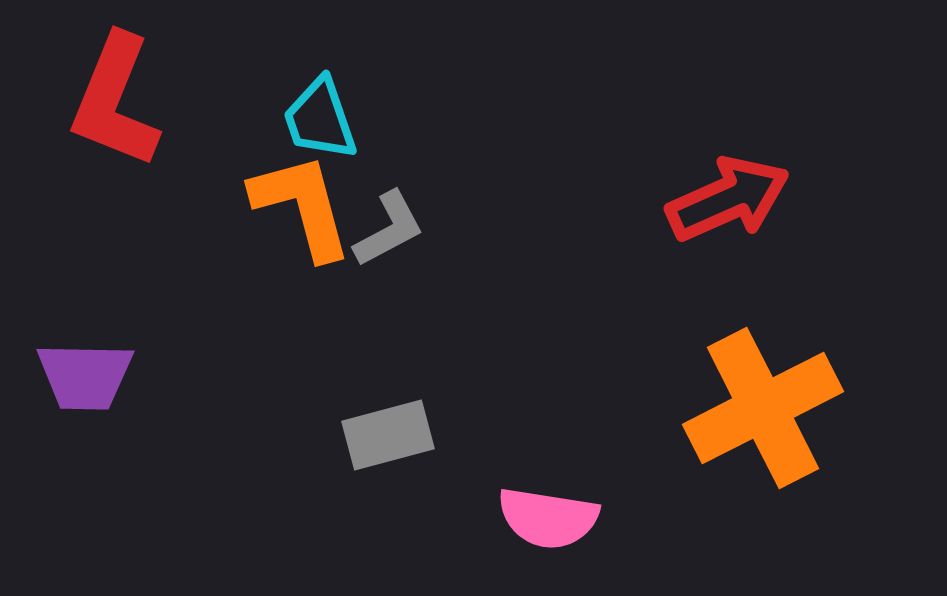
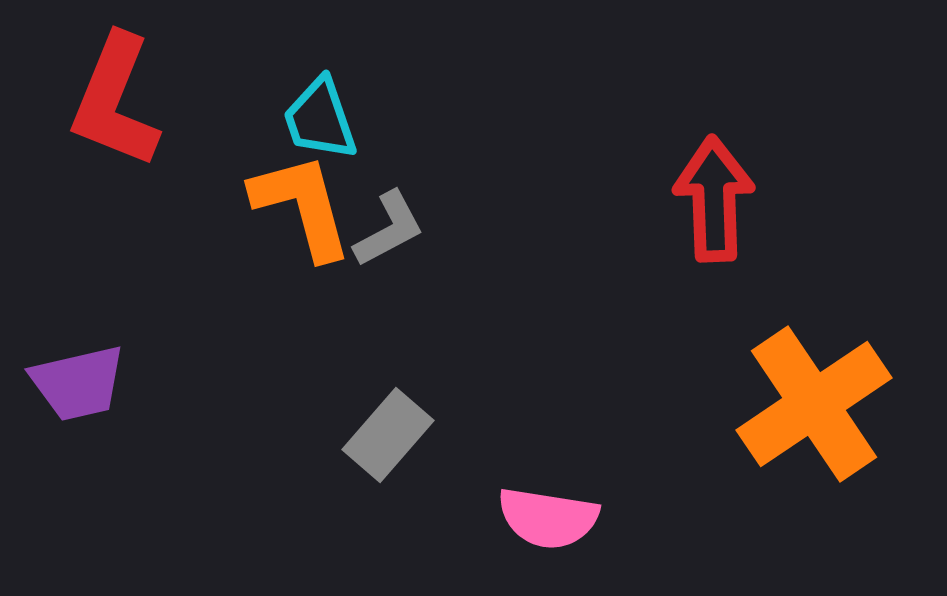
red arrow: moved 14 px left; rotated 68 degrees counterclockwise
purple trapezoid: moved 7 px left, 7 px down; rotated 14 degrees counterclockwise
orange cross: moved 51 px right, 4 px up; rotated 7 degrees counterclockwise
gray rectangle: rotated 34 degrees counterclockwise
